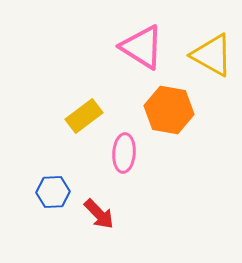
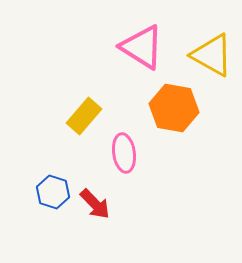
orange hexagon: moved 5 px right, 2 px up
yellow rectangle: rotated 12 degrees counterclockwise
pink ellipse: rotated 12 degrees counterclockwise
blue hexagon: rotated 20 degrees clockwise
red arrow: moved 4 px left, 10 px up
